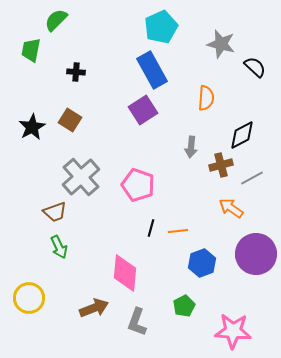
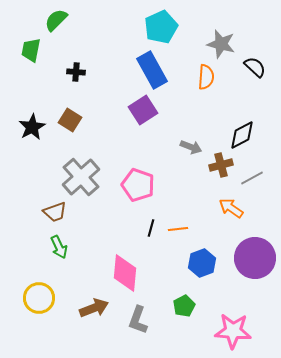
orange semicircle: moved 21 px up
gray arrow: rotated 75 degrees counterclockwise
orange line: moved 2 px up
purple circle: moved 1 px left, 4 px down
yellow circle: moved 10 px right
gray L-shape: moved 1 px right, 2 px up
